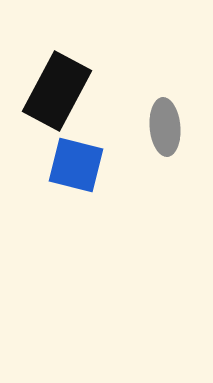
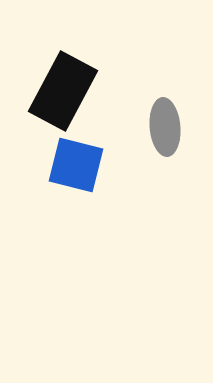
black rectangle: moved 6 px right
